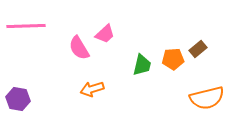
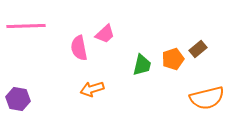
pink semicircle: rotated 20 degrees clockwise
orange pentagon: rotated 15 degrees counterclockwise
